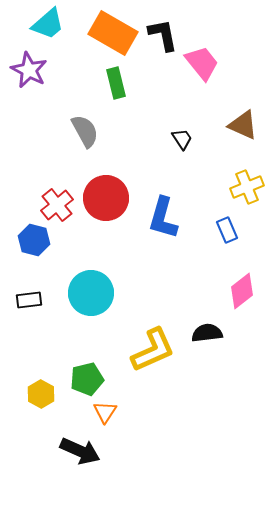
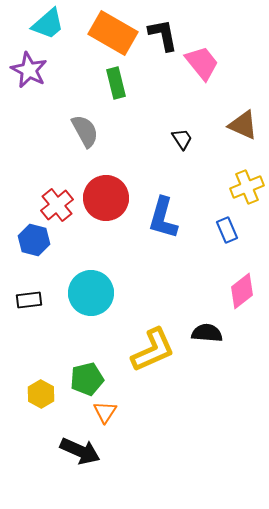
black semicircle: rotated 12 degrees clockwise
